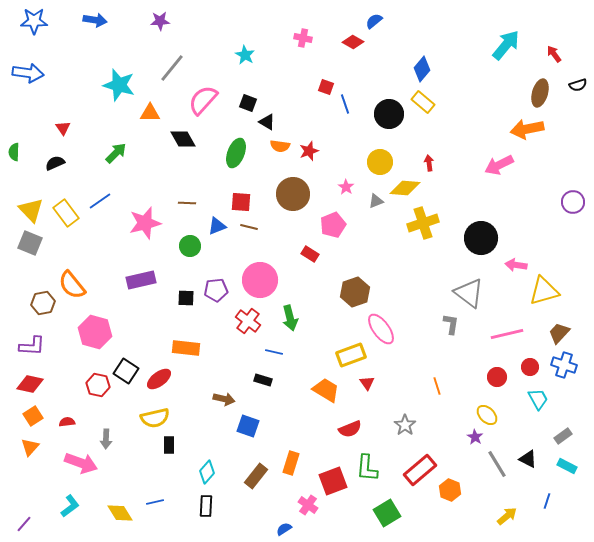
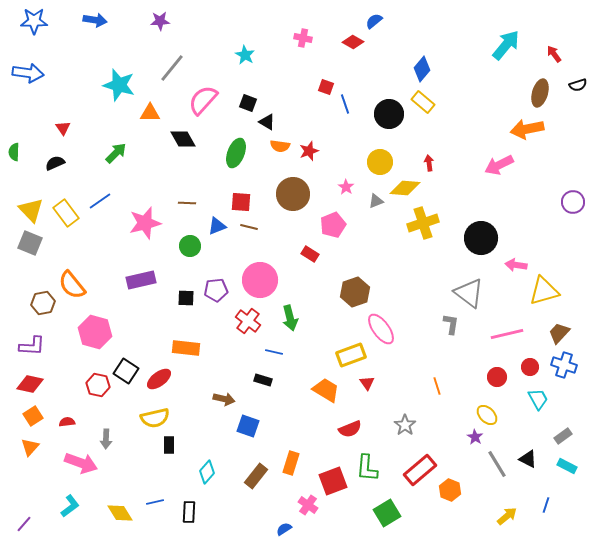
blue line at (547, 501): moved 1 px left, 4 px down
black rectangle at (206, 506): moved 17 px left, 6 px down
